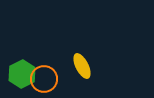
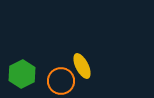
orange circle: moved 17 px right, 2 px down
